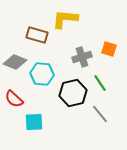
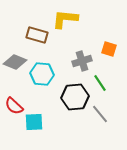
gray cross: moved 4 px down
black hexagon: moved 2 px right, 4 px down; rotated 8 degrees clockwise
red semicircle: moved 7 px down
